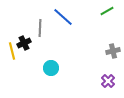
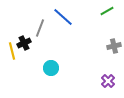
gray line: rotated 18 degrees clockwise
gray cross: moved 1 px right, 5 px up
